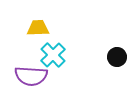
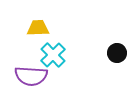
black circle: moved 4 px up
